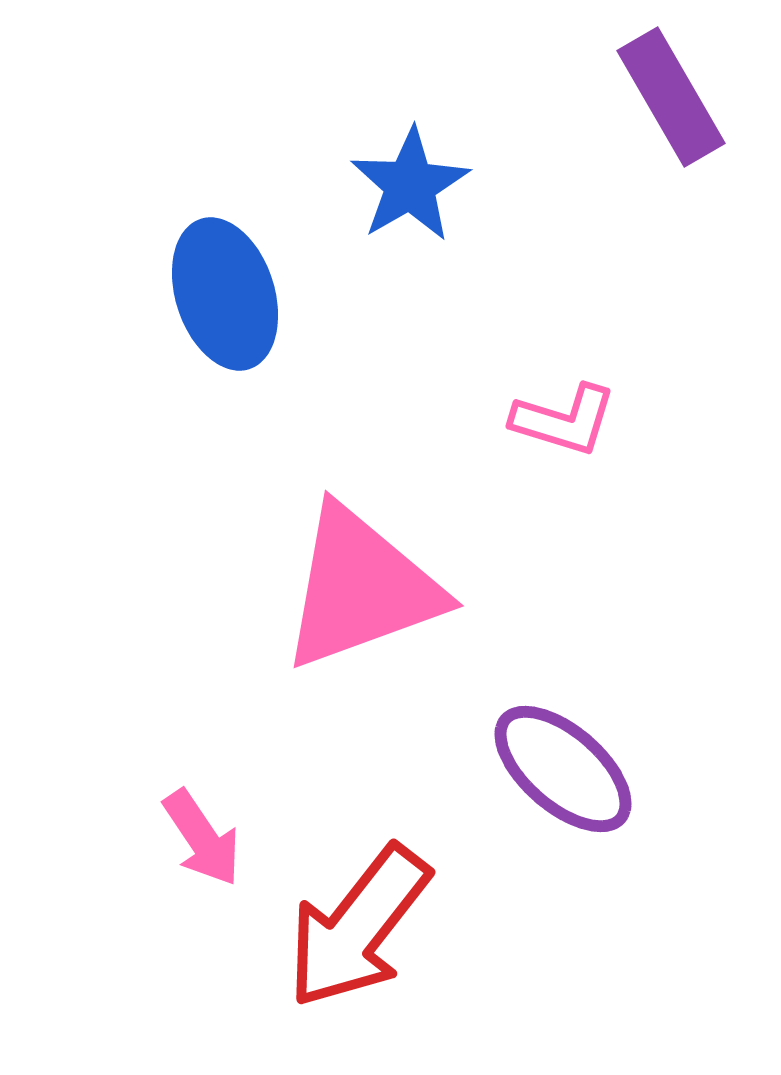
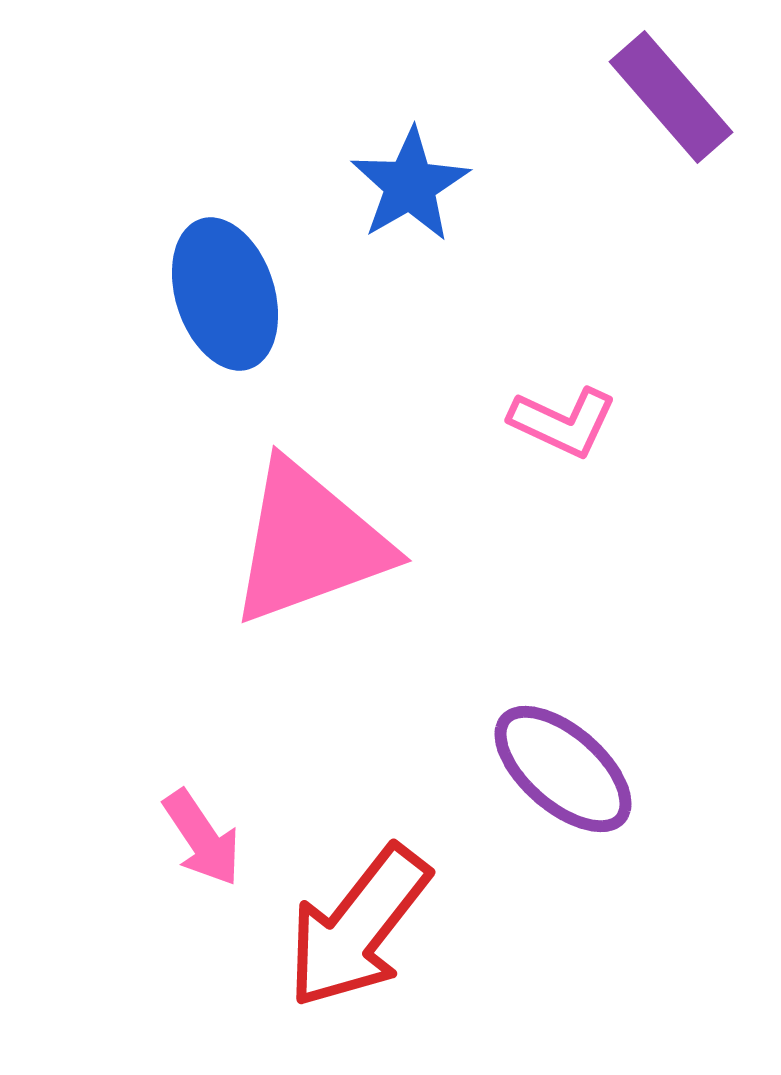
purple rectangle: rotated 11 degrees counterclockwise
pink L-shape: moved 1 px left, 2 px down; rotated 8 degrees clockwise
pink triangle: moved 52 px left, 45 px up
